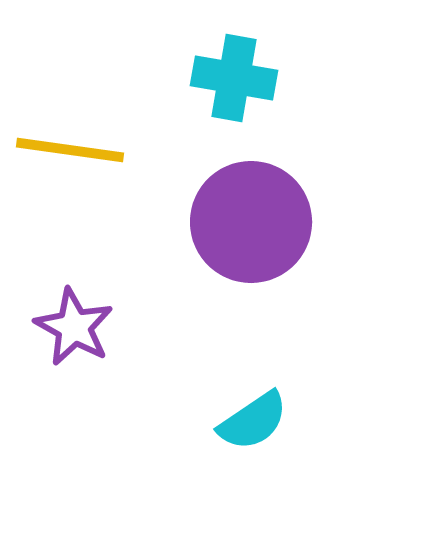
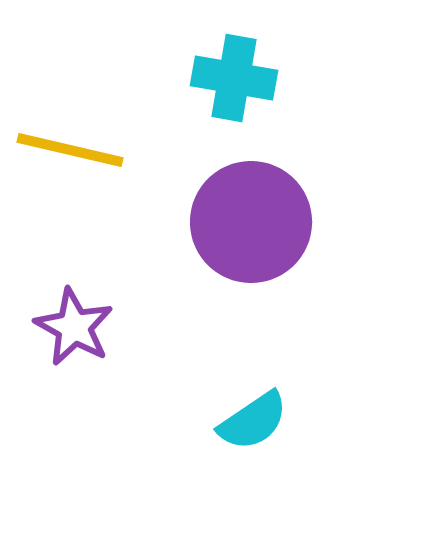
yellow line: rotated 5 degrees clockwise
